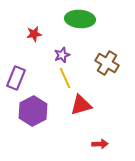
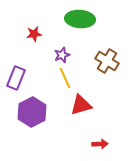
brown cross: moved 2 px up
purple hexagon: moved 1 px left, 1 px down
